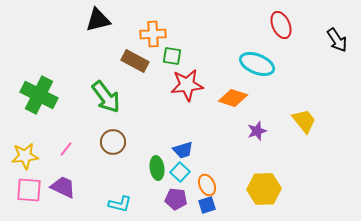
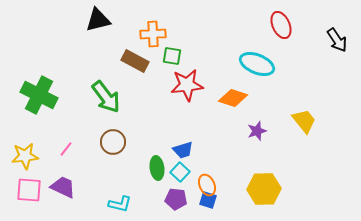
blue square: moved 1 px right, 5 px up; rotated 36 degrees clockwise
